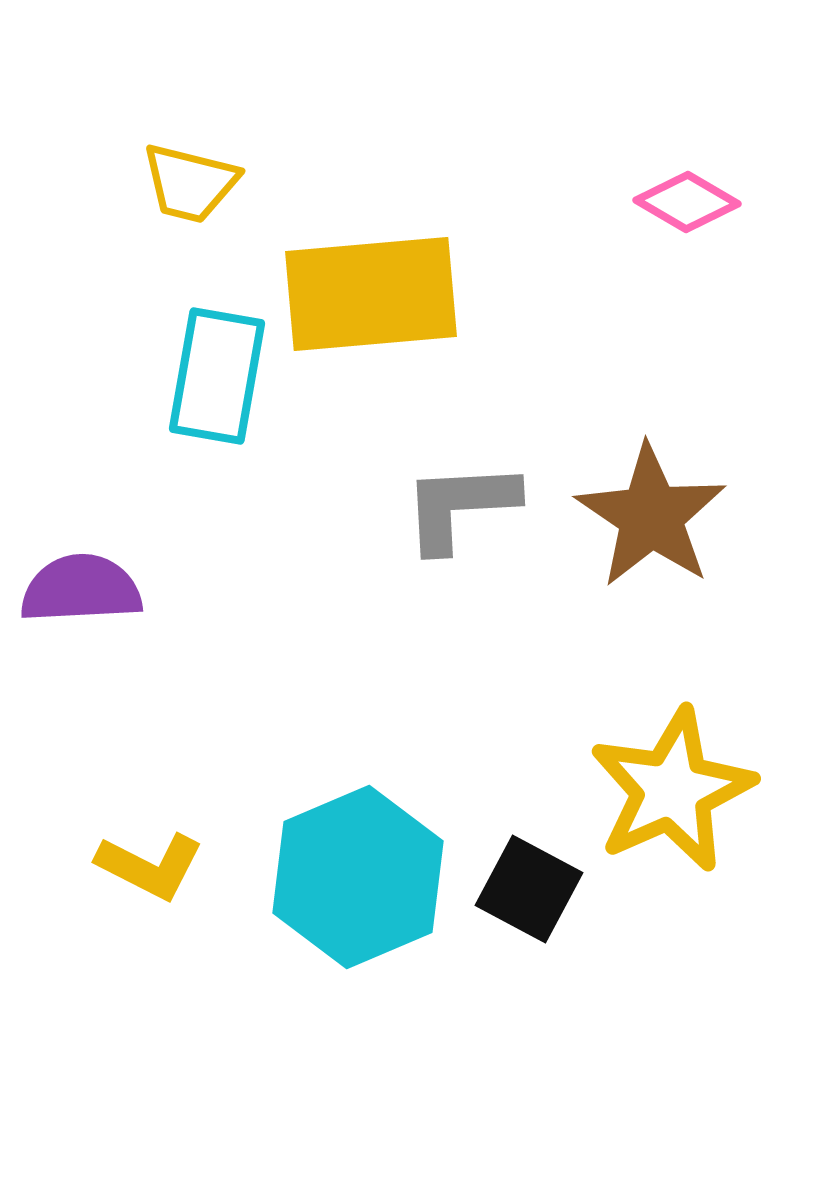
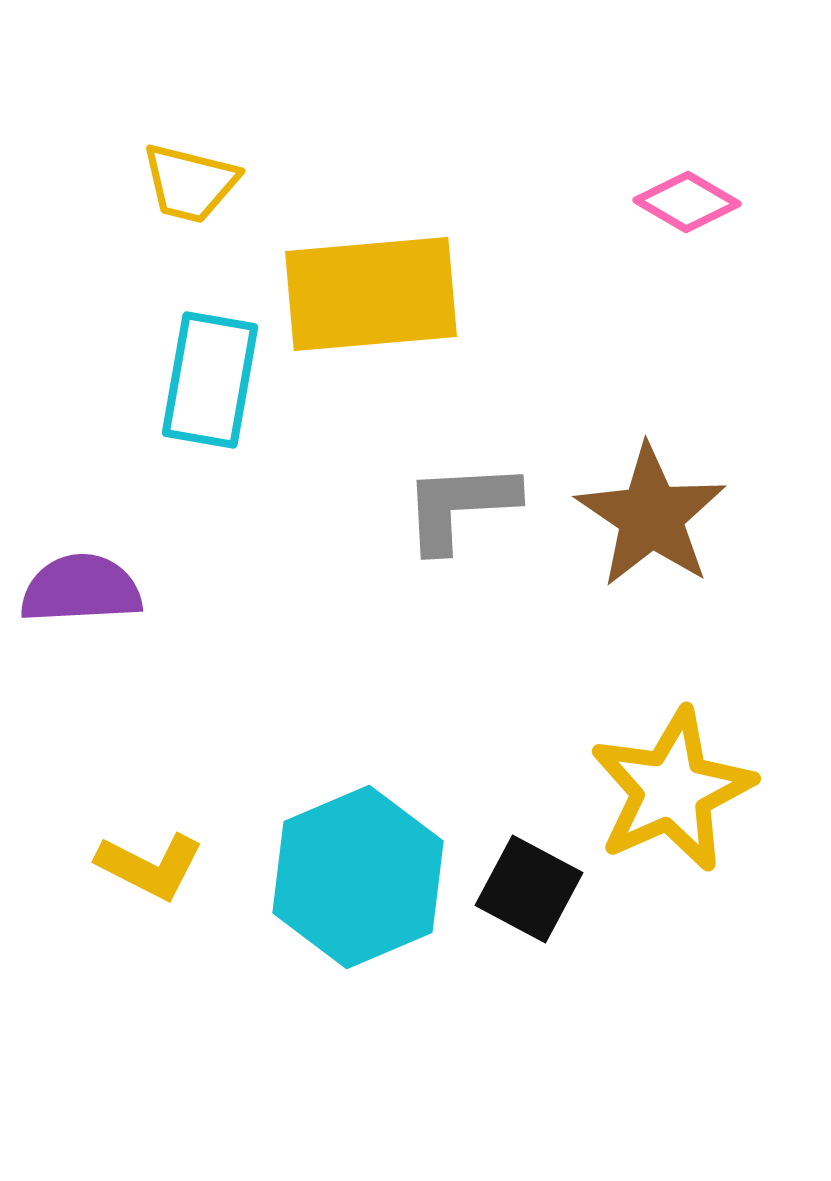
cyan rectangle: moved 7 px left, 4 px down
